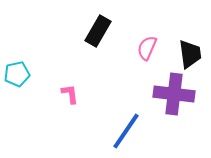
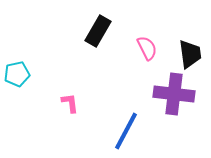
pink semicircle: rotated 130 degrees clockwise
pink L-shape: moved 9 px down
blue line: rotated 6 degrees counterclockwise
